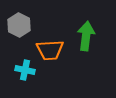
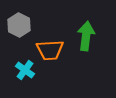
cyan cross: rotated 24 degrees clockwise
